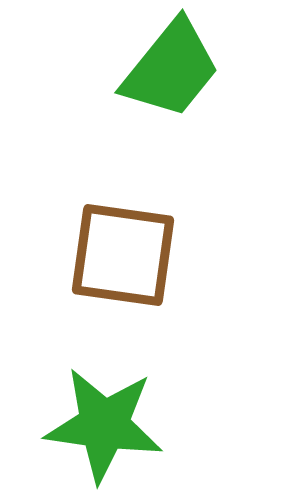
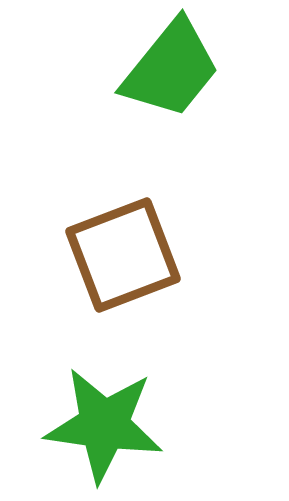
brown square: rotated 29 degrees counterclockwise
